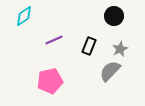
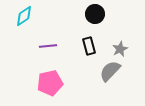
black circle: moved 19 px left, 2 px up
purple line: moved 6 px left, 6 px down; rotated 18 degrees clockwise
black rectangle: rotated 36 degrees counterclockwise
pink pentagon: moved 2 px down
